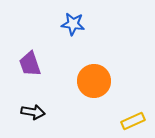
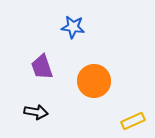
blue star: moved 3 px down
purple trapezoid: moved 12 px right, 3 px down
black arrow: moved 3 px right
